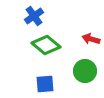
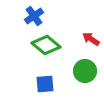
red arrow: rotated 18 degrees clockwise
